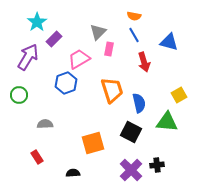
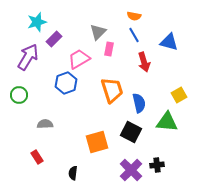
cyan star: rotated 18 degrees clockwise
orange square: moved 4 px right, 1 px up
black semicircle: rotated 80 degrees counterclockwise
